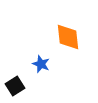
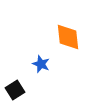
black square: moved 4 px down
